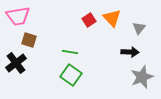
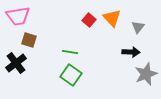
red square: rotated 16 degrees counterclockwise
gray triangle: moved 1 px left, 1 px up
black arrow: moved 1 px right
gray star: moved 4 px right, 3 px up
